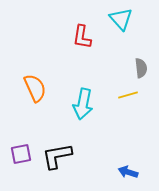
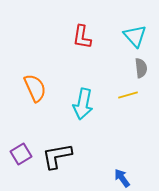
cyan triangle: moved 14 px right, 17 px down
purple square: rotated 20 degrees counterclockwise
blue arrow: moved 6 px left, 6 px down; rotated 36 degrees clockwise
